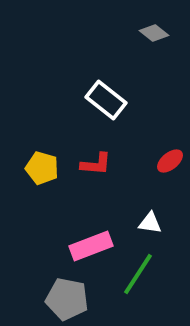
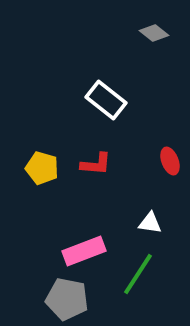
red ellipse: rotated 72 degrees counterclockwise
pink rectangle: moved 7 px left, 5 px down
